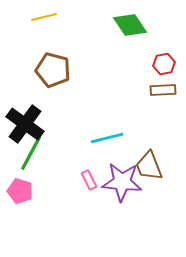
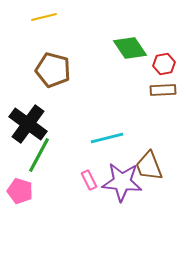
green diamond: moved 23 px down
black cross: moved 3 px right
green line: moved 8 px right, 2 px down
